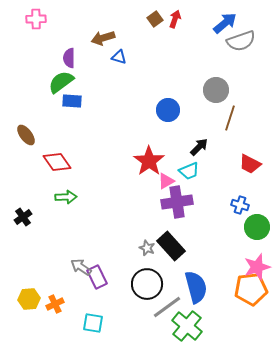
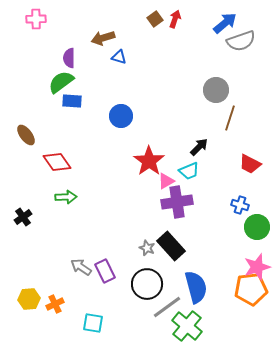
blue circle: moved 47 px left, 6 px down
purple rectangle: moved 8 px right, 6 px up
